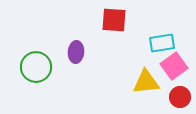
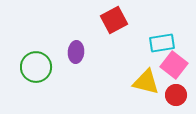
red square: rotated 32 degrees counterclockwise
pink square: moved 1 px up; rotated 16 degrees counterclockwise
yellow triangle: rotated 20 degrees clockwise
red circle: moved 4 px left, 2 px up
